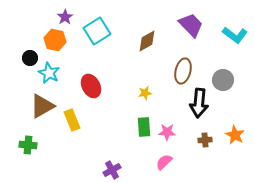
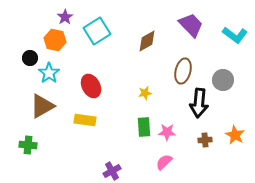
cyan star: rotated 10 degrees clockwise
yellow rectangle: moved 13 px right; rotated 60 degrees counterclockwise
purple cross: moved 1 px down
